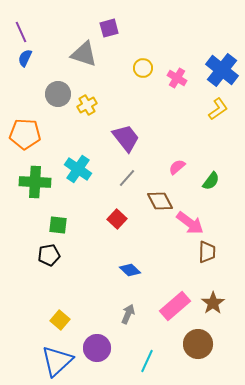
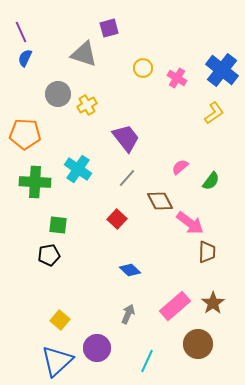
yellow L-shape: moved 4 px left, 4 px down
pink semicircle: moved 3 px right
